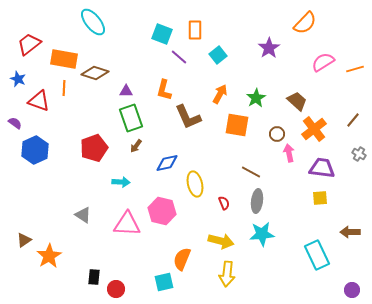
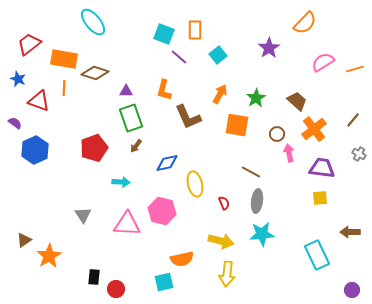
cyan square at (162, 34): moved 2 px right
gray triangle at (83, 215): rotated 24 degrees clockwise
orange semicircle at (182, 259): rotated 125 degrees counterclockwise
